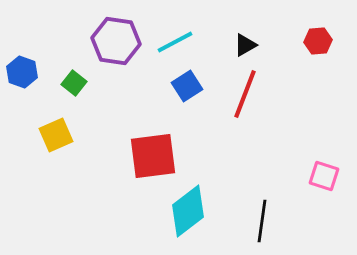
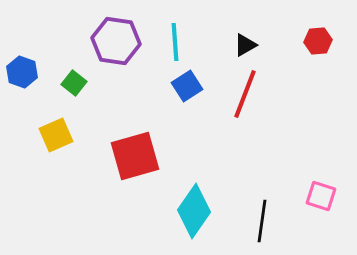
cyan line: rotated 66 degrees counterclockwise
red square: moved 18 px left; rotated 9 degrees counterclockwise
pink square: moved 3 px left, 20 px down
cyan diamond: moved 6 px right; rotated 18 degrees counterclockwise
